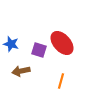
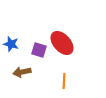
brown arrow: moved 1 px right, 1 px down
orange line: moved 3 px right; rotated 14 degrees counterclockwise
